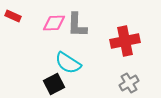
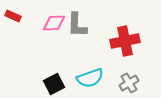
cyan semicircle: moved 22 px right, 15 px down; rotated 52 degrees counterclockwise
